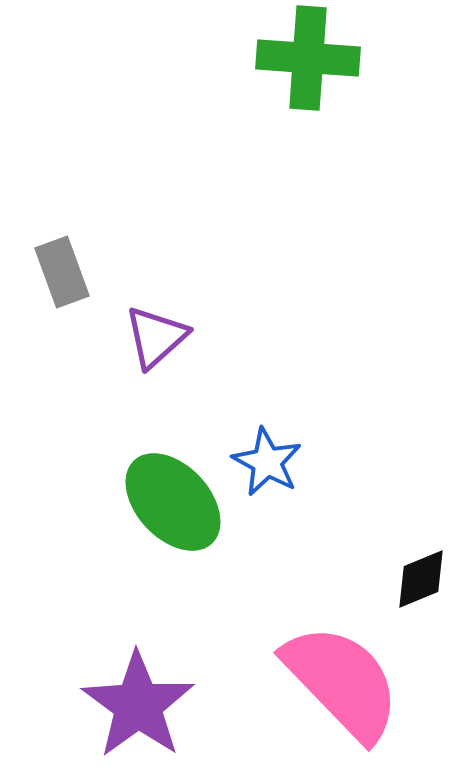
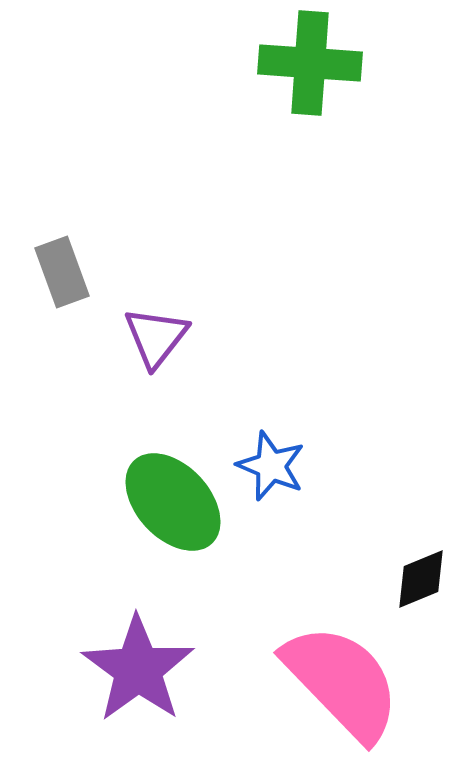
green cross: moved 2 px right, 5 px down
purple triangle: rotated 10 degrees counterclockwise
blue star: moved 4 px right, 4 px down; rotated 6 degrees counterclockwise
purple star: moved 36 px up
